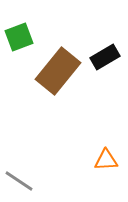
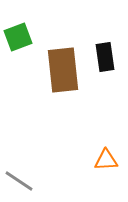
green square: moved 1 px left
black rectangle: rotated 68 degrees counterclockwise
brown rectangle: moved 5 px right, 1 px up; rotated 45 degrees counterclockwise
